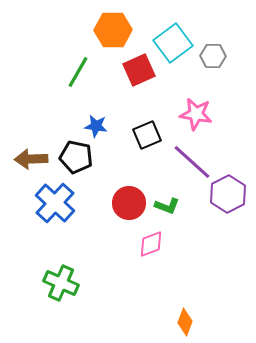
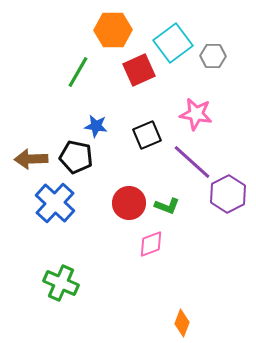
orange diamond: moved 3 px left, 1 px down
